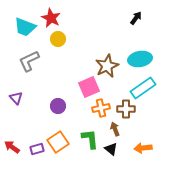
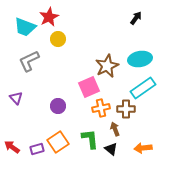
red star: moved 2 px left, 1 px up; rotated 18 degrees clockwise
